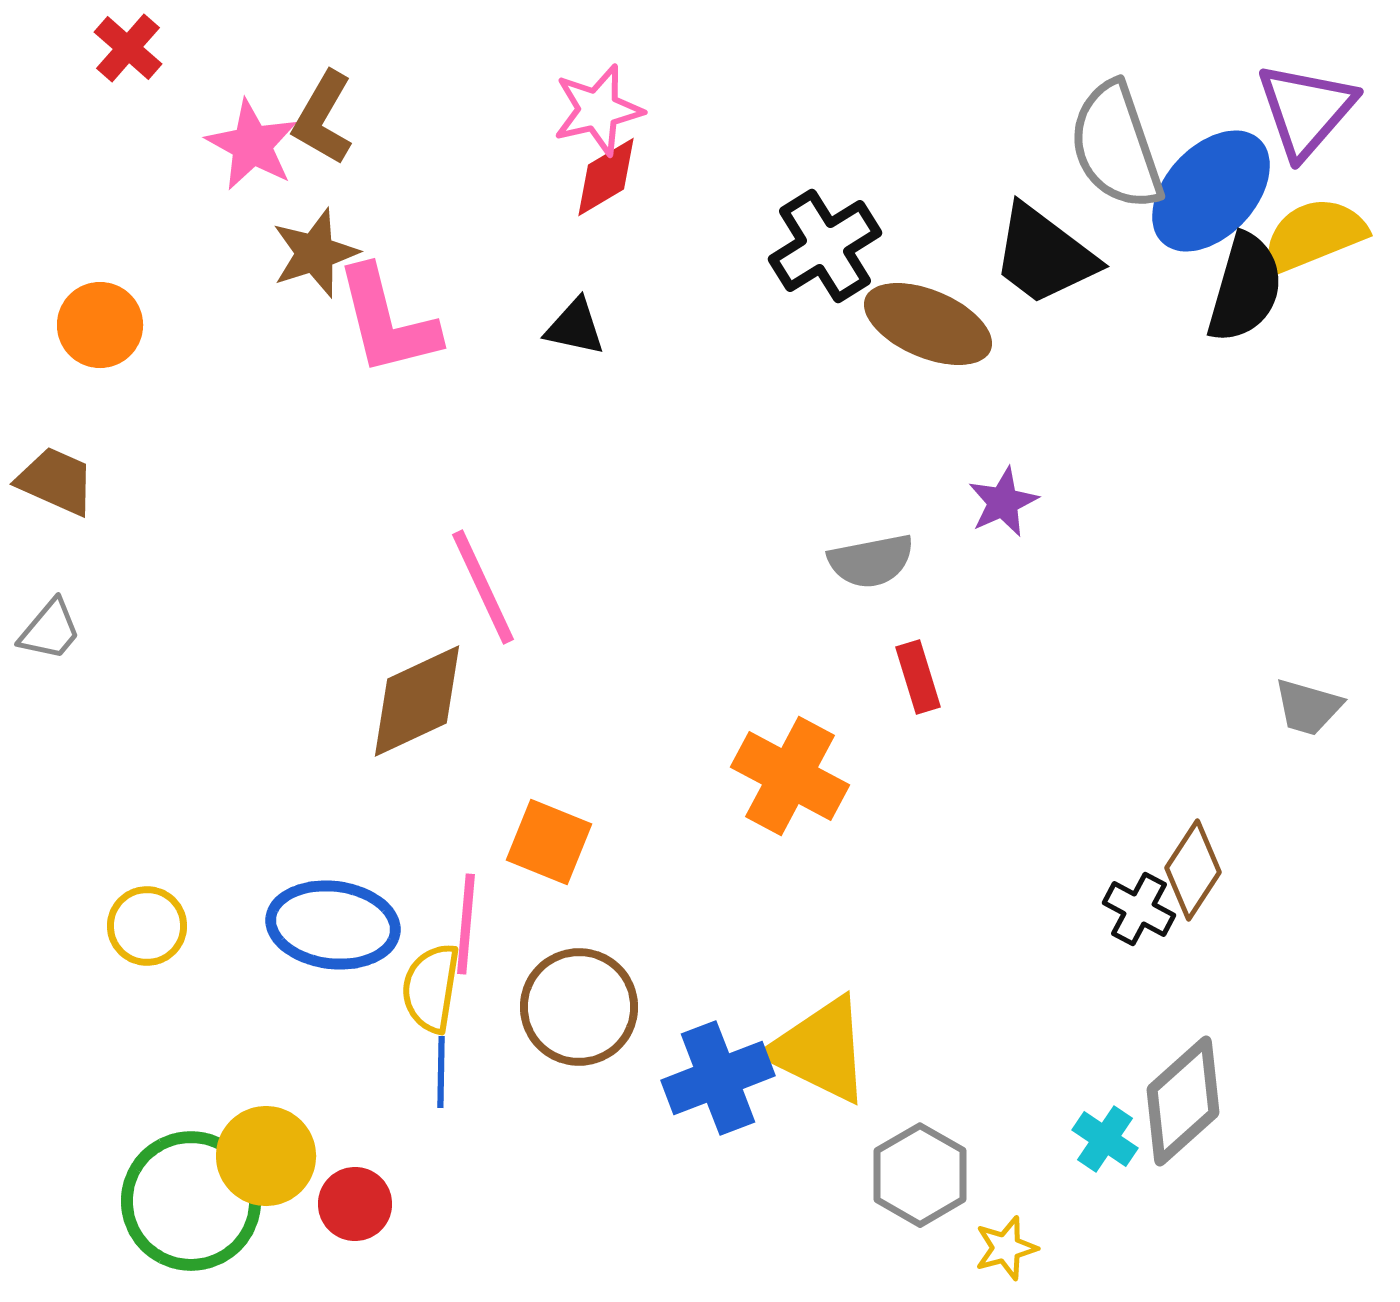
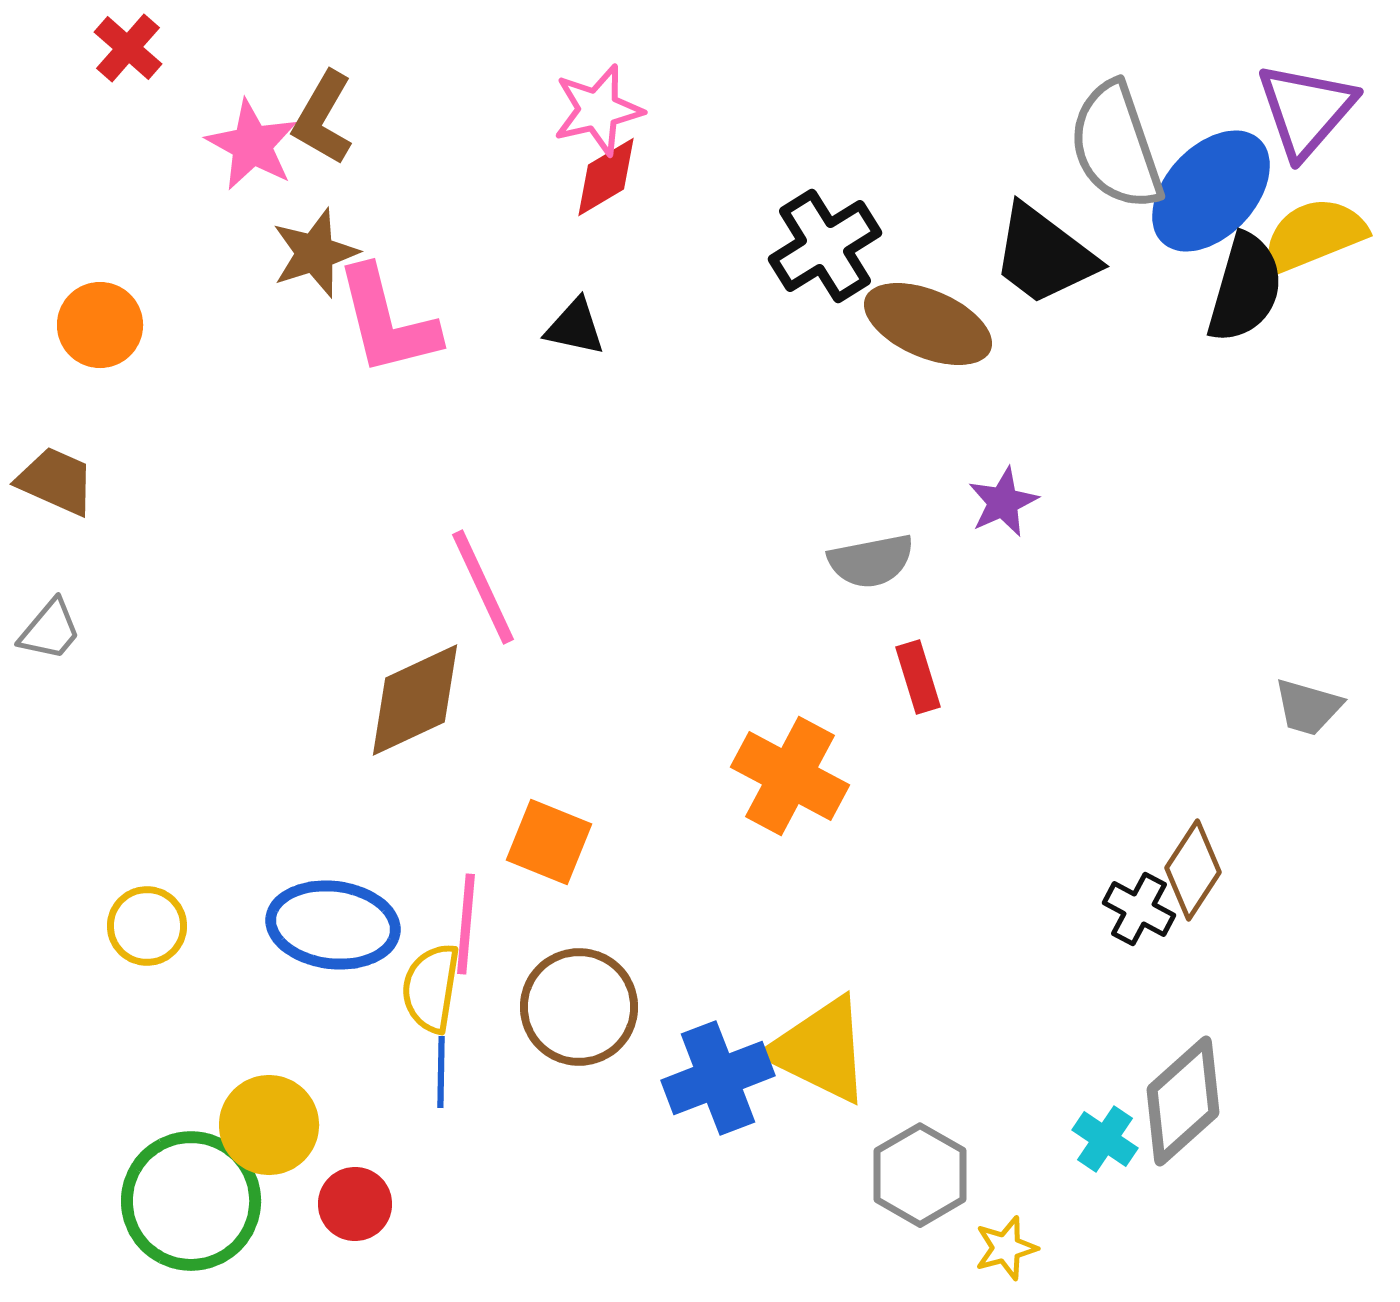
brown diamond at (417, 701): moved 2 px left, 1 px up
yellow circle at (266, 1156): moved 3 px right, 31 px up
